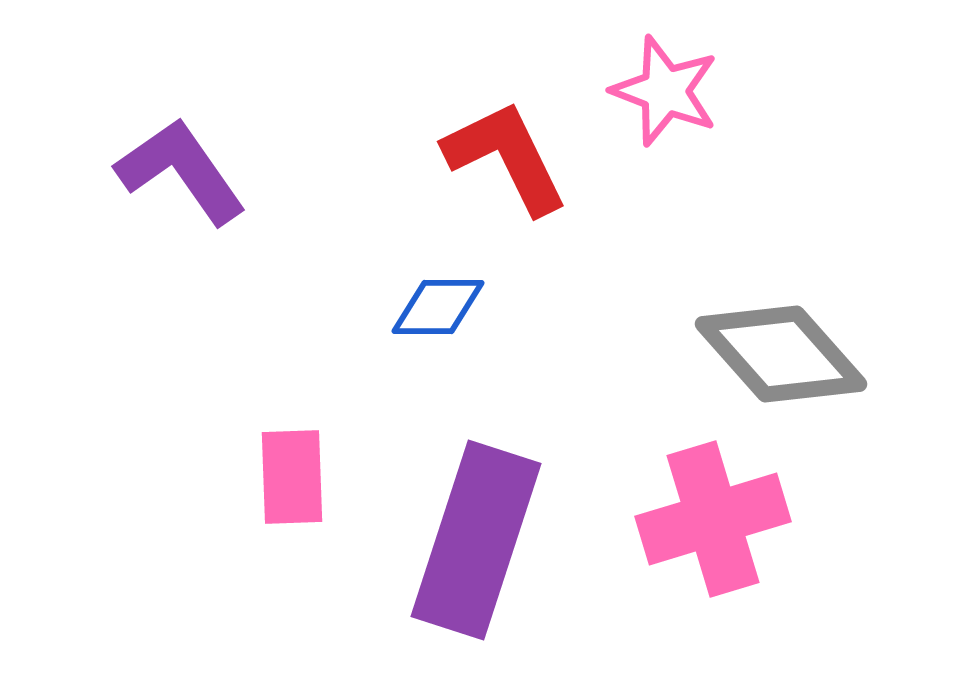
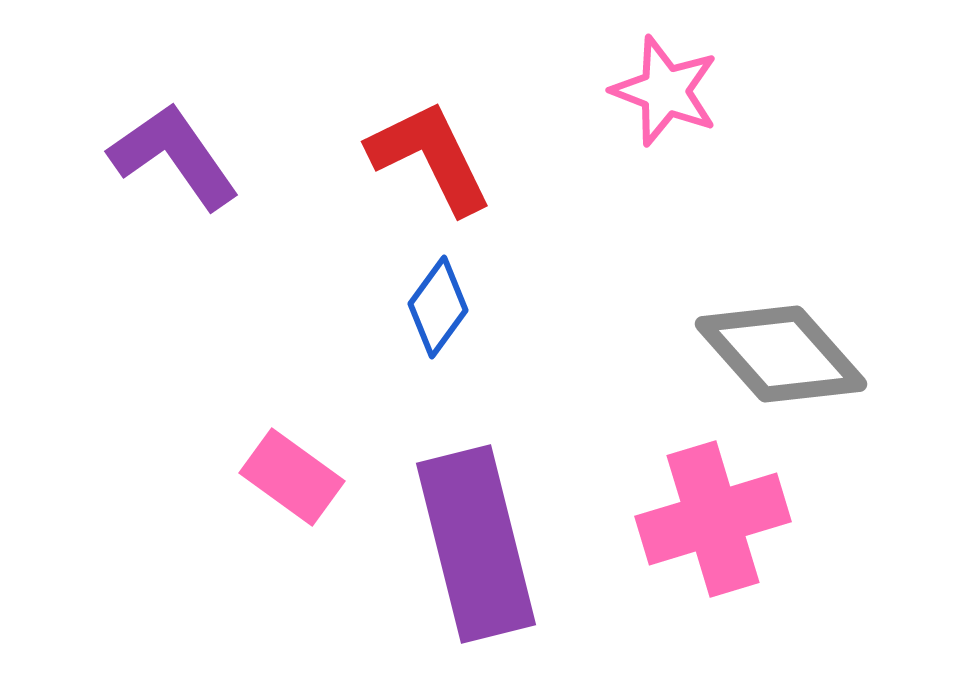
red L-shape: moved 76 px left
purple L-shape: moved 7 px left, 15 px up
blue diamond: rotated 54 degrees counterclockwise
pink rectangle: rotated 52 degrees counterclockwise
purple rectangle: moved 4 px down; rotated 32 degrees counterclockwise
